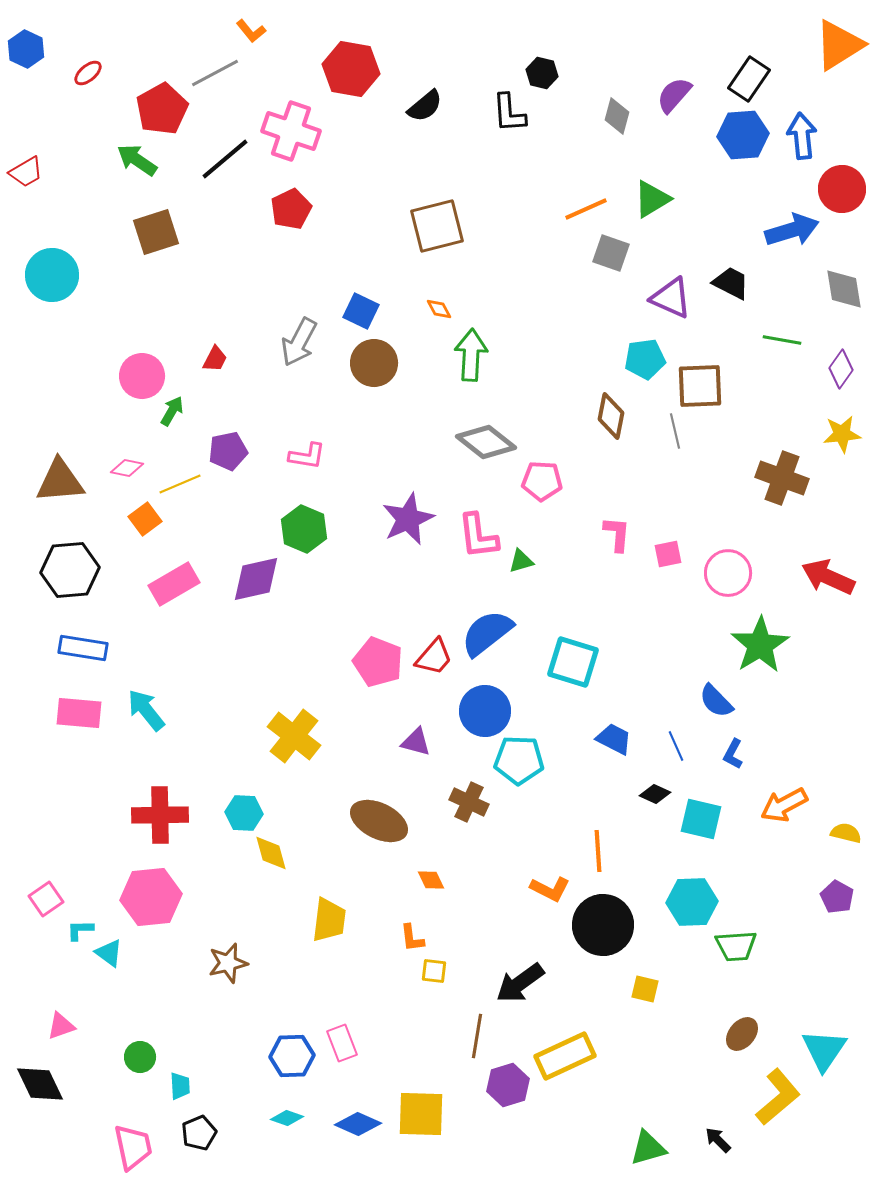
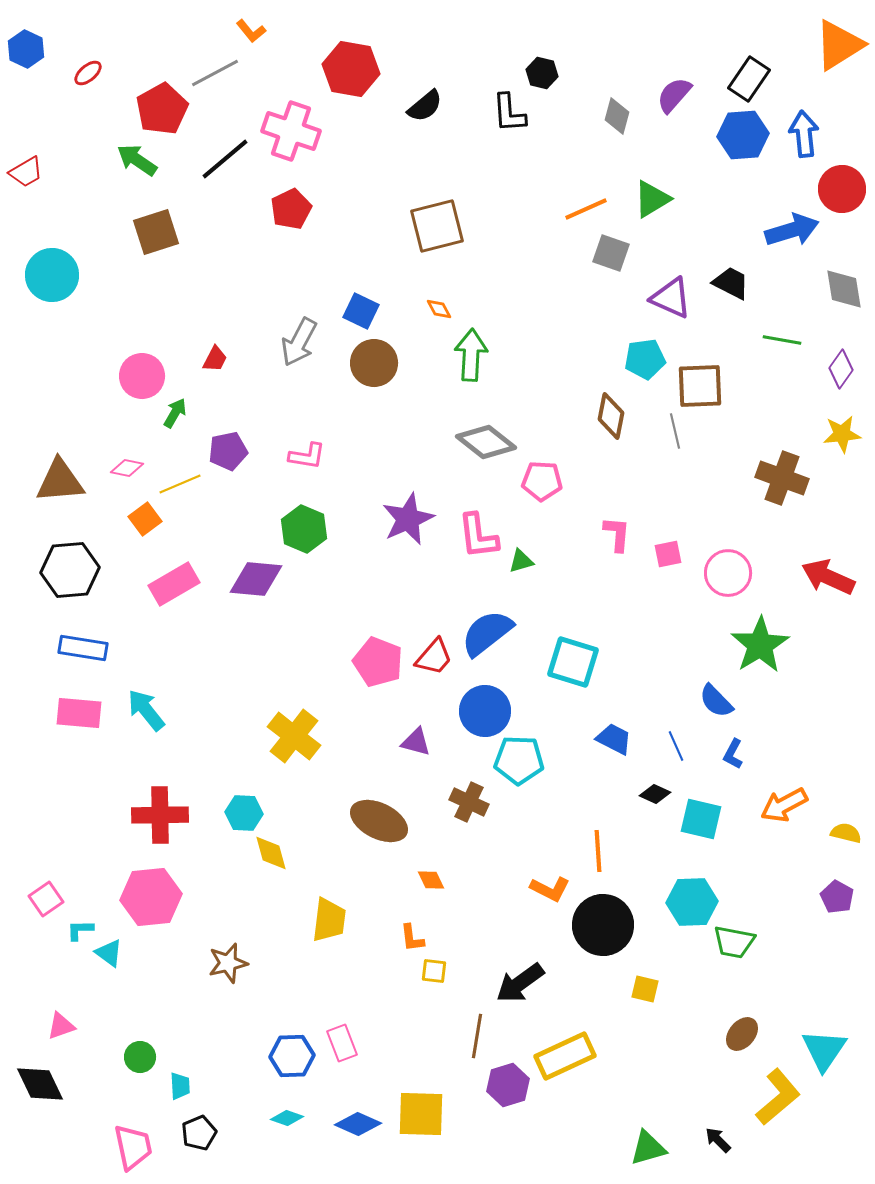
blue arrow at (802, 136): moved 2 px right, 2 px up
green arrow at (172, 411): moved 3 px right, 2 px down
purple diamond at (256, 579): rotated 18 degrees clockwise
green trapezoid at (736, 946): moved 2 px left, 4 px up; rotated 15 degrees clockwise
